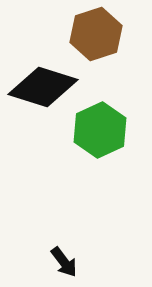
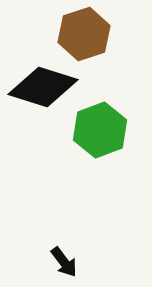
brown hexagon: moved 12 px left
green hexagon: rotated 4 degrees clockwise
